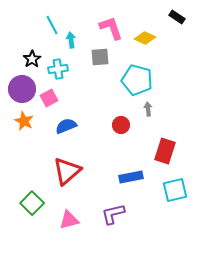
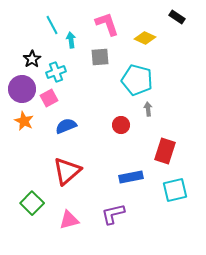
pink L-shape: moved 4 px left, 4 px up
cyan cross: moved 2 px left, 3 px down; rotated 12 degrees counterclockwise
